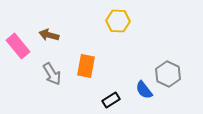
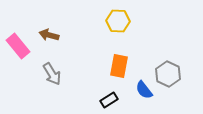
orange rectangle: moved 33 px right
black rectangle: moved 2 px left
